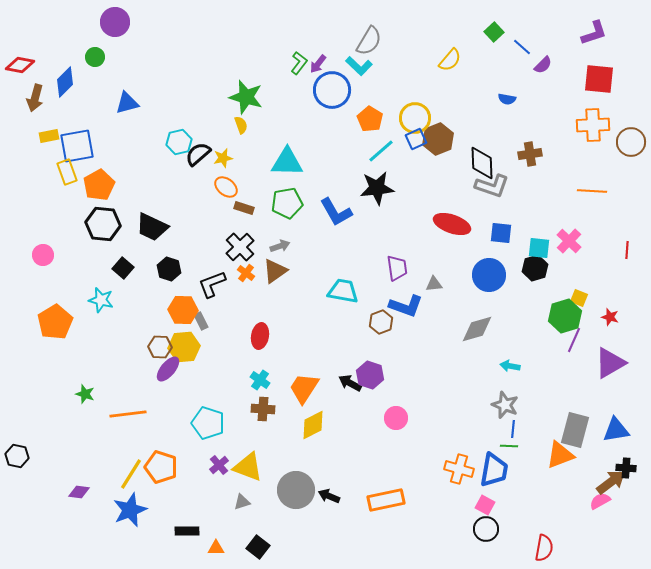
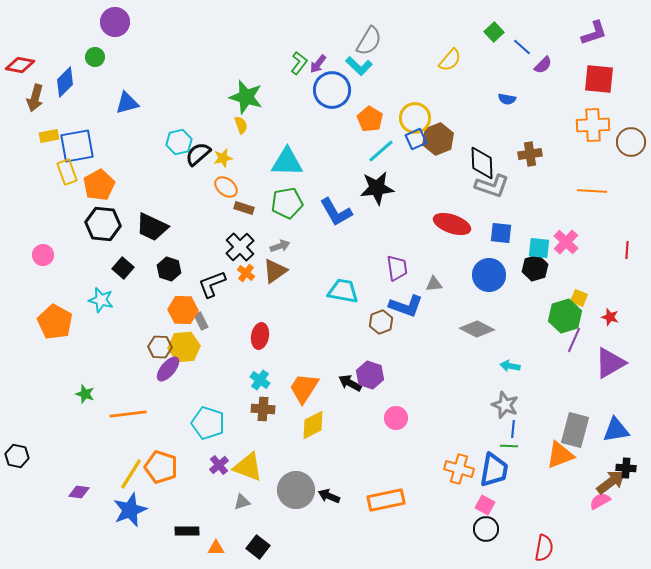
pink cross at (569, 241): moved 3 px left, 1 px down
orange pentagon at (55, 322): rotated 12 degrees counterclockwise
gray diamond at (477, 329): rotated 44 degrees clockwise
